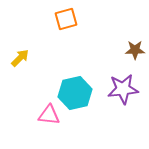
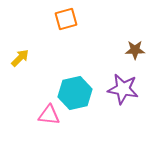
purple star: rotated 16 degrees clockwise
